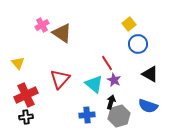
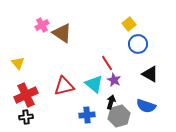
red triangle: moved 4 px right, 7 px down; rotated 35 degrees clockwise
blue semicircle: moved 2 px left
